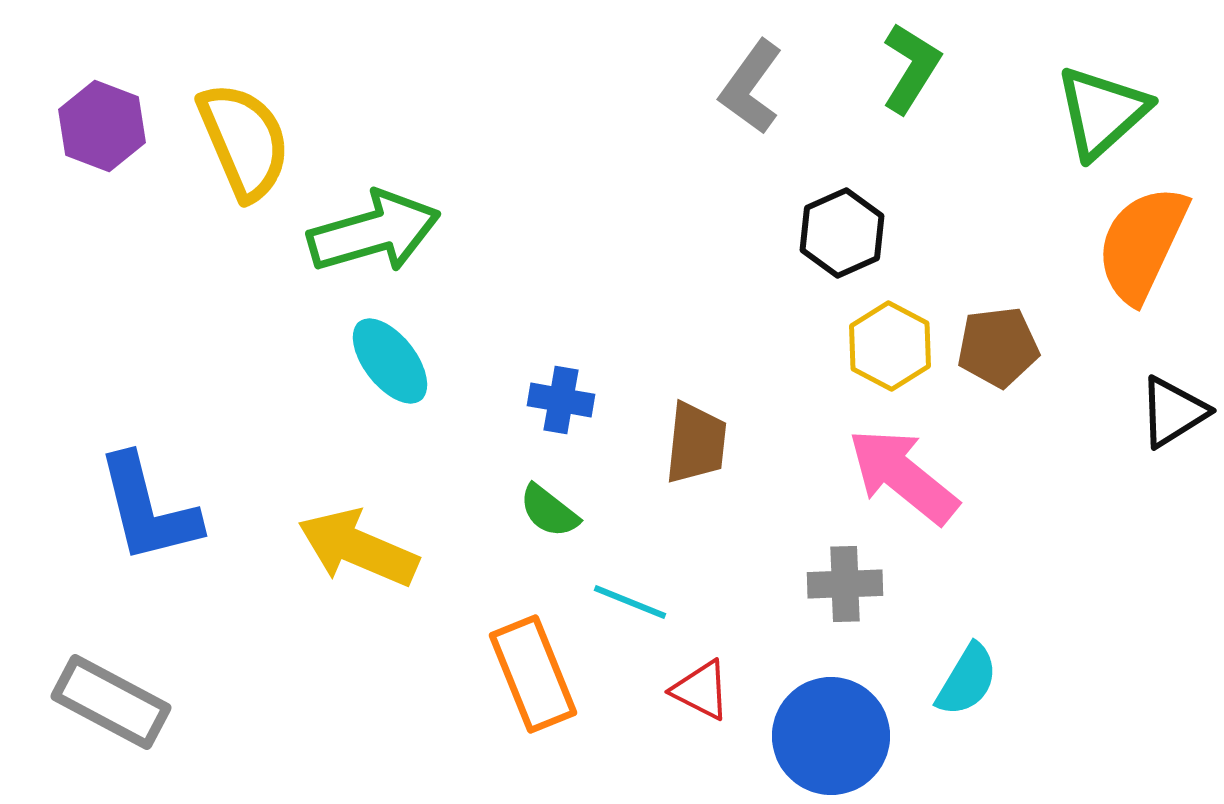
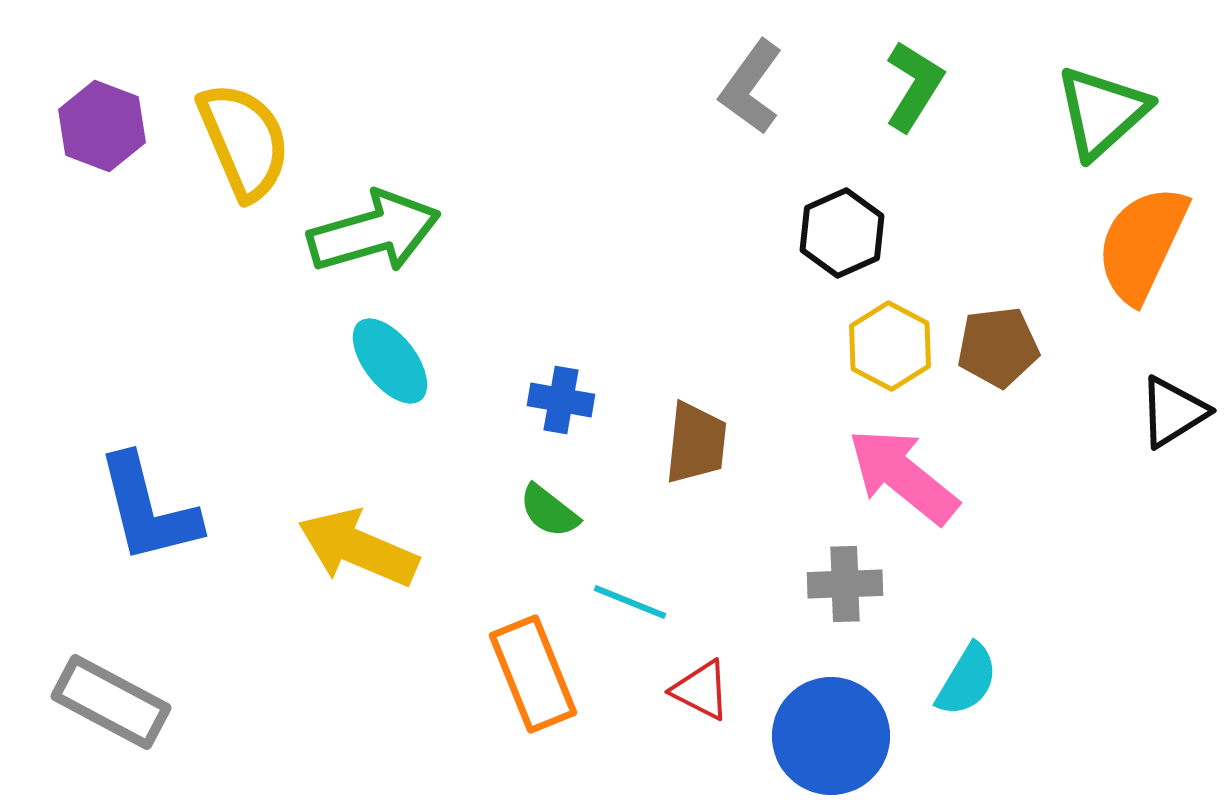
green L-shape: moved 3 px right, 18 px down
